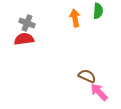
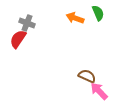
green semicircle: moved 2 px down; rotated 28 degrees counterclockwise
orange arrow: rotated 60 degrees counterclockwise
red semicircle: moved 6 px left; rotated 48 degrees counterclockwise
pink arrow: moved 1 px up
